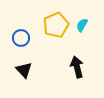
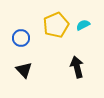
cyan semicircle: moved 1 px right; rotated 32 degrees clockwise
